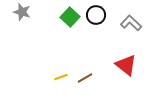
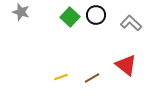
gray star: moved 1 px left
brown line: moved 7 px right
